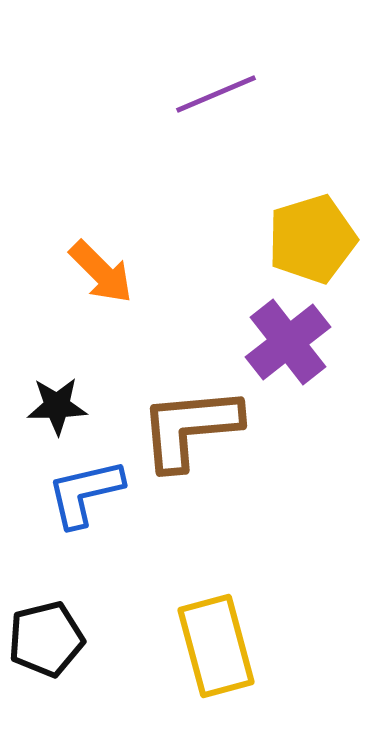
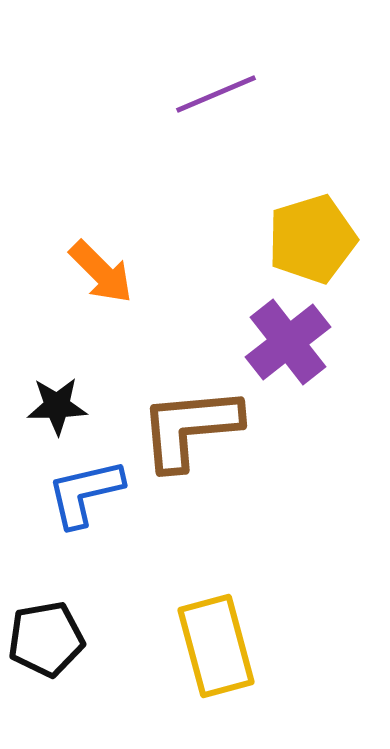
black pentagon: rotated 4 degrees clockwise
